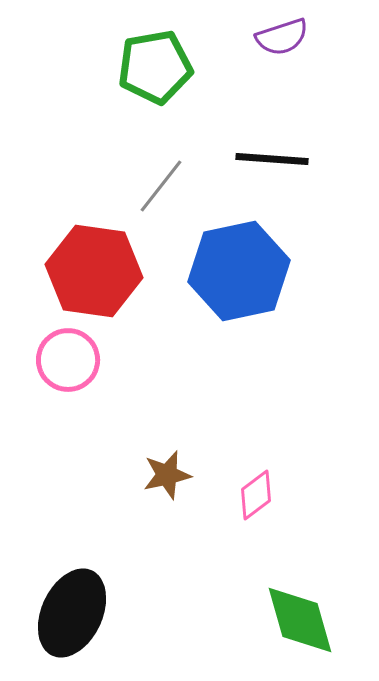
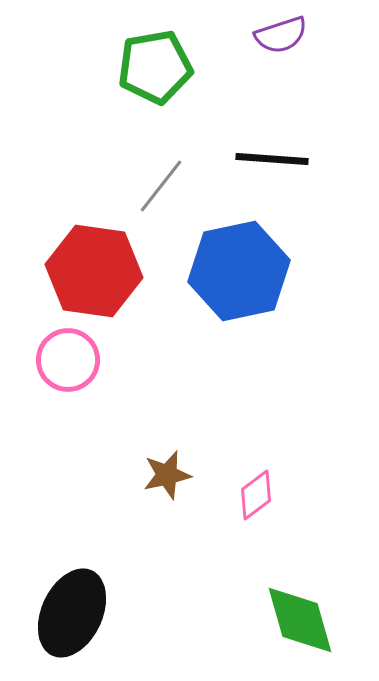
purple semicircle: moved 1 px left, 2 px up
